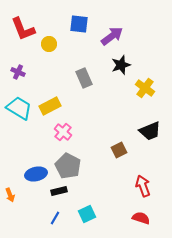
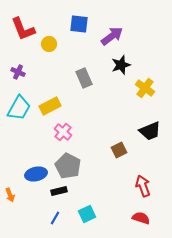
cyan trapezoid: rotated 88 degrees clockwise
